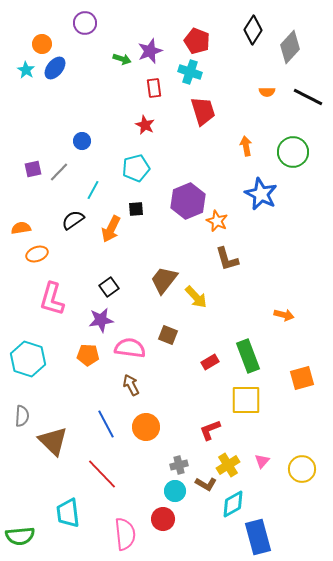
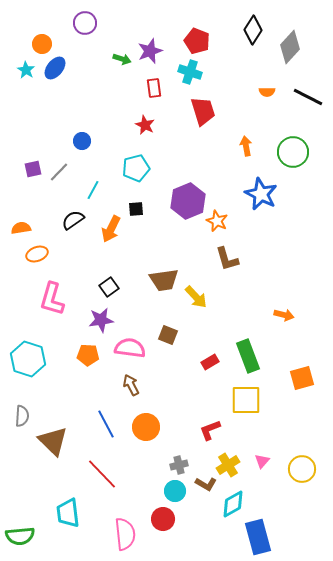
brown trapezoid at (164, 280): rotated 136 degrees counterclockwise
